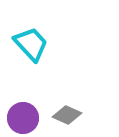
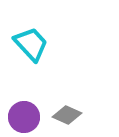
purple circle: moved 1 px right, 1 px up
